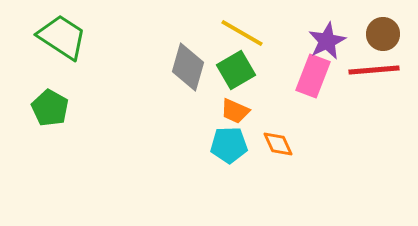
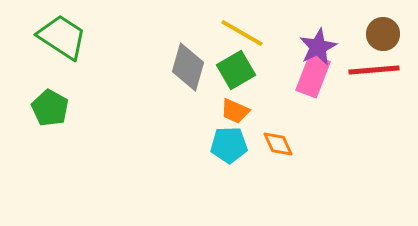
purple star: moved 9 px left, 6 px down
